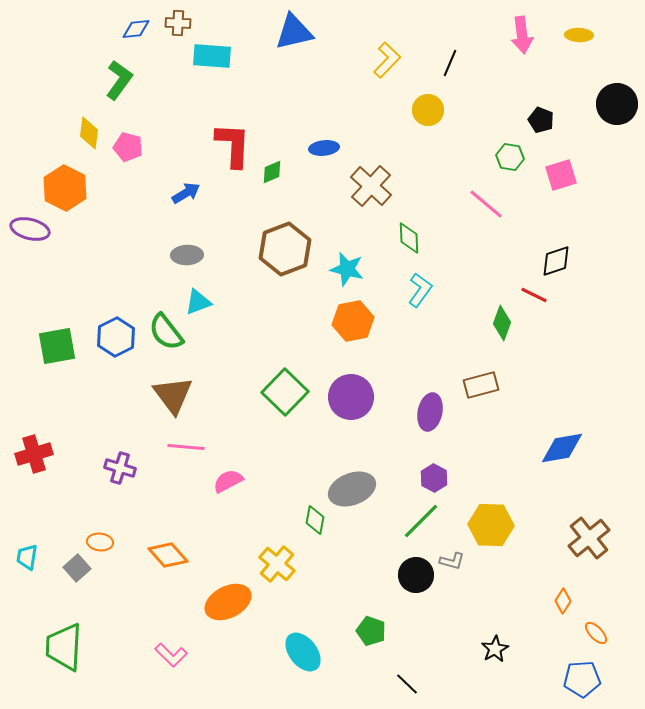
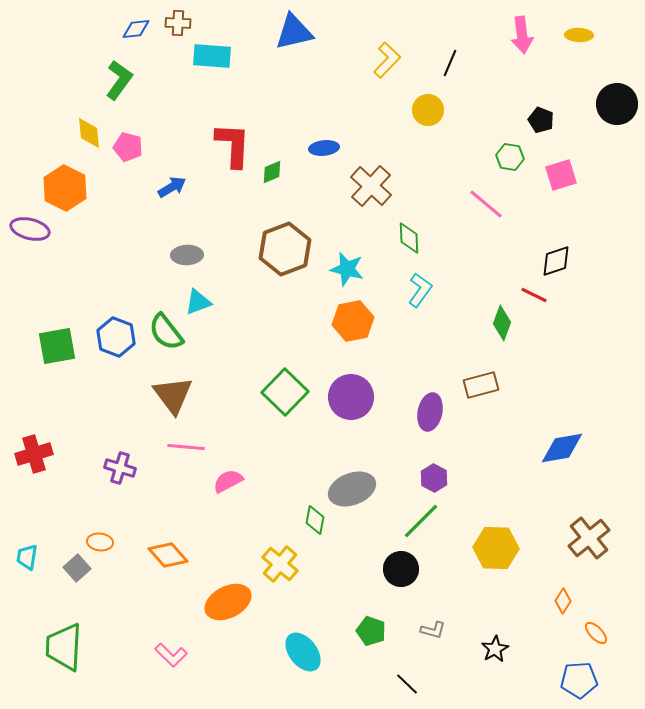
yellow diamond at (89, 133): rotated 12 degrees counterclockwise
blue arrow at (186, 193): moved 14 px left, 6 px up
blue hexagon at (116, 337): rotated 12 degrees counterclockwise
yellow hexagon at (491, 525): moved 5 px right, 23 px down
gray L-shape at (452, 561): moved 19 px left, 69 px down
yellow cross at (277, 564): moved 3 px right
black circle at (416, 575): moved 15 px left, 6 px up
blue pentagon at (582, 679): moved 3 px left, 1 px down
